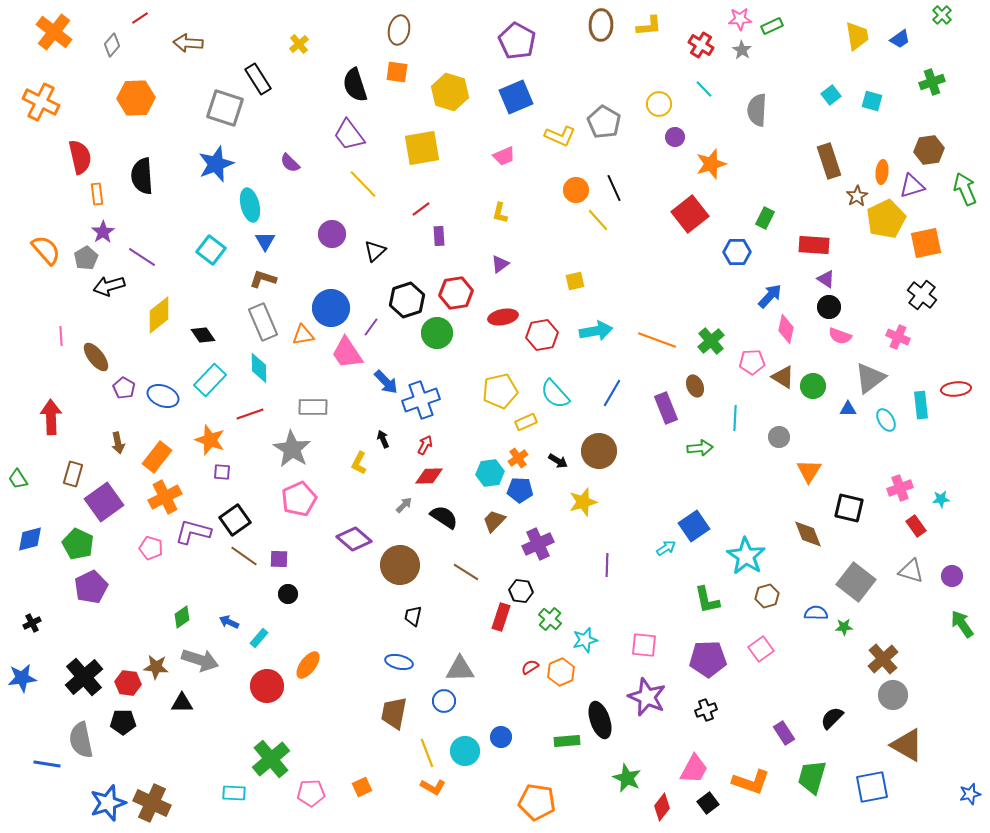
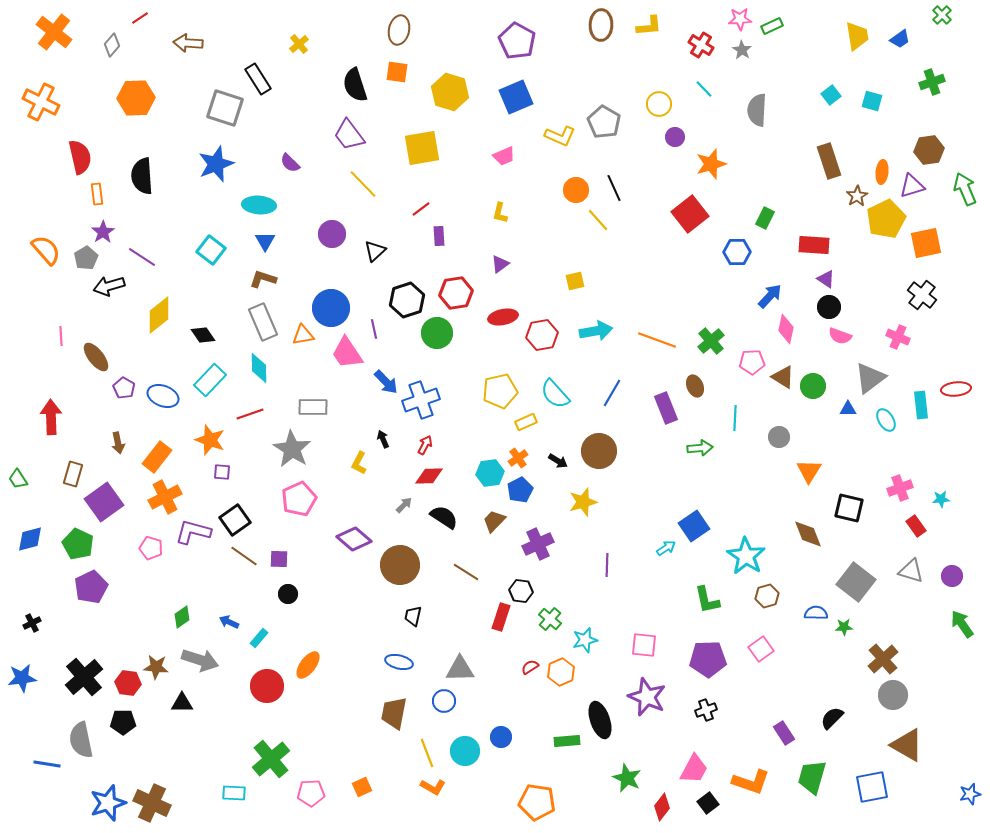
cyan ellipse at (250, 205): moved 9 px right; rotated 72 degrees counterclockwise
purple line at (371, 327): moved 3 px right, 2 px down; rotated 48 degrees counterclockwise
blue pentagon at (520, 490): rotated 30 degrees counterclockwise
